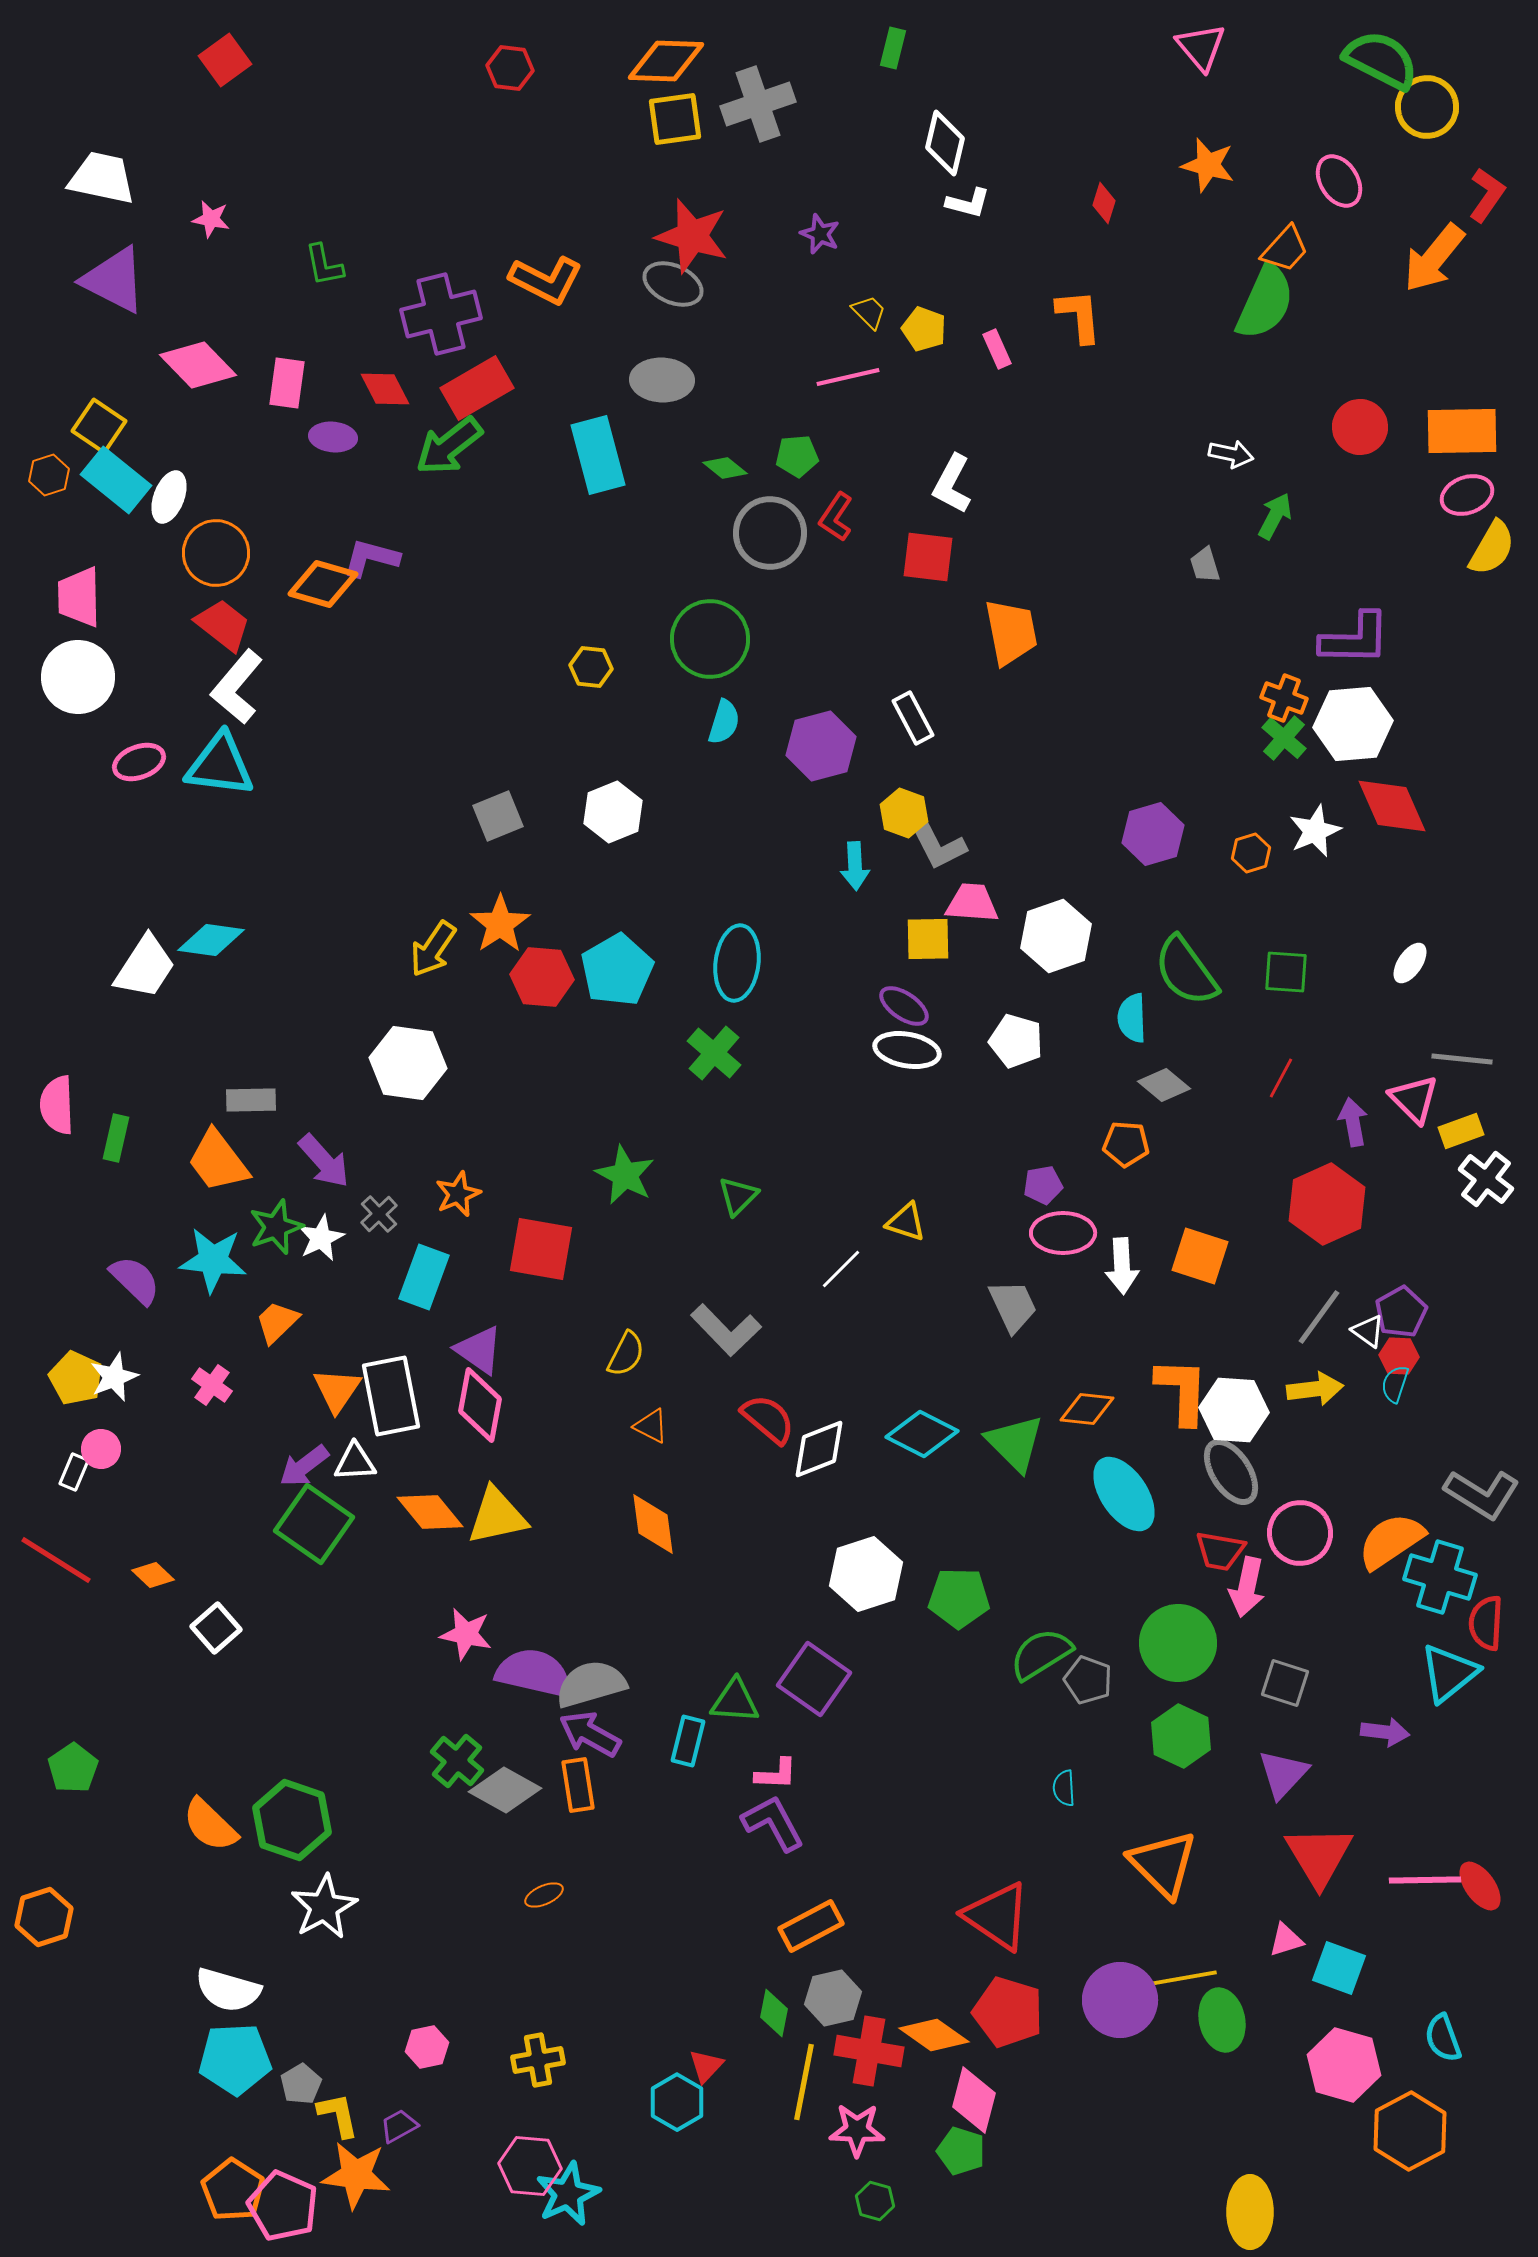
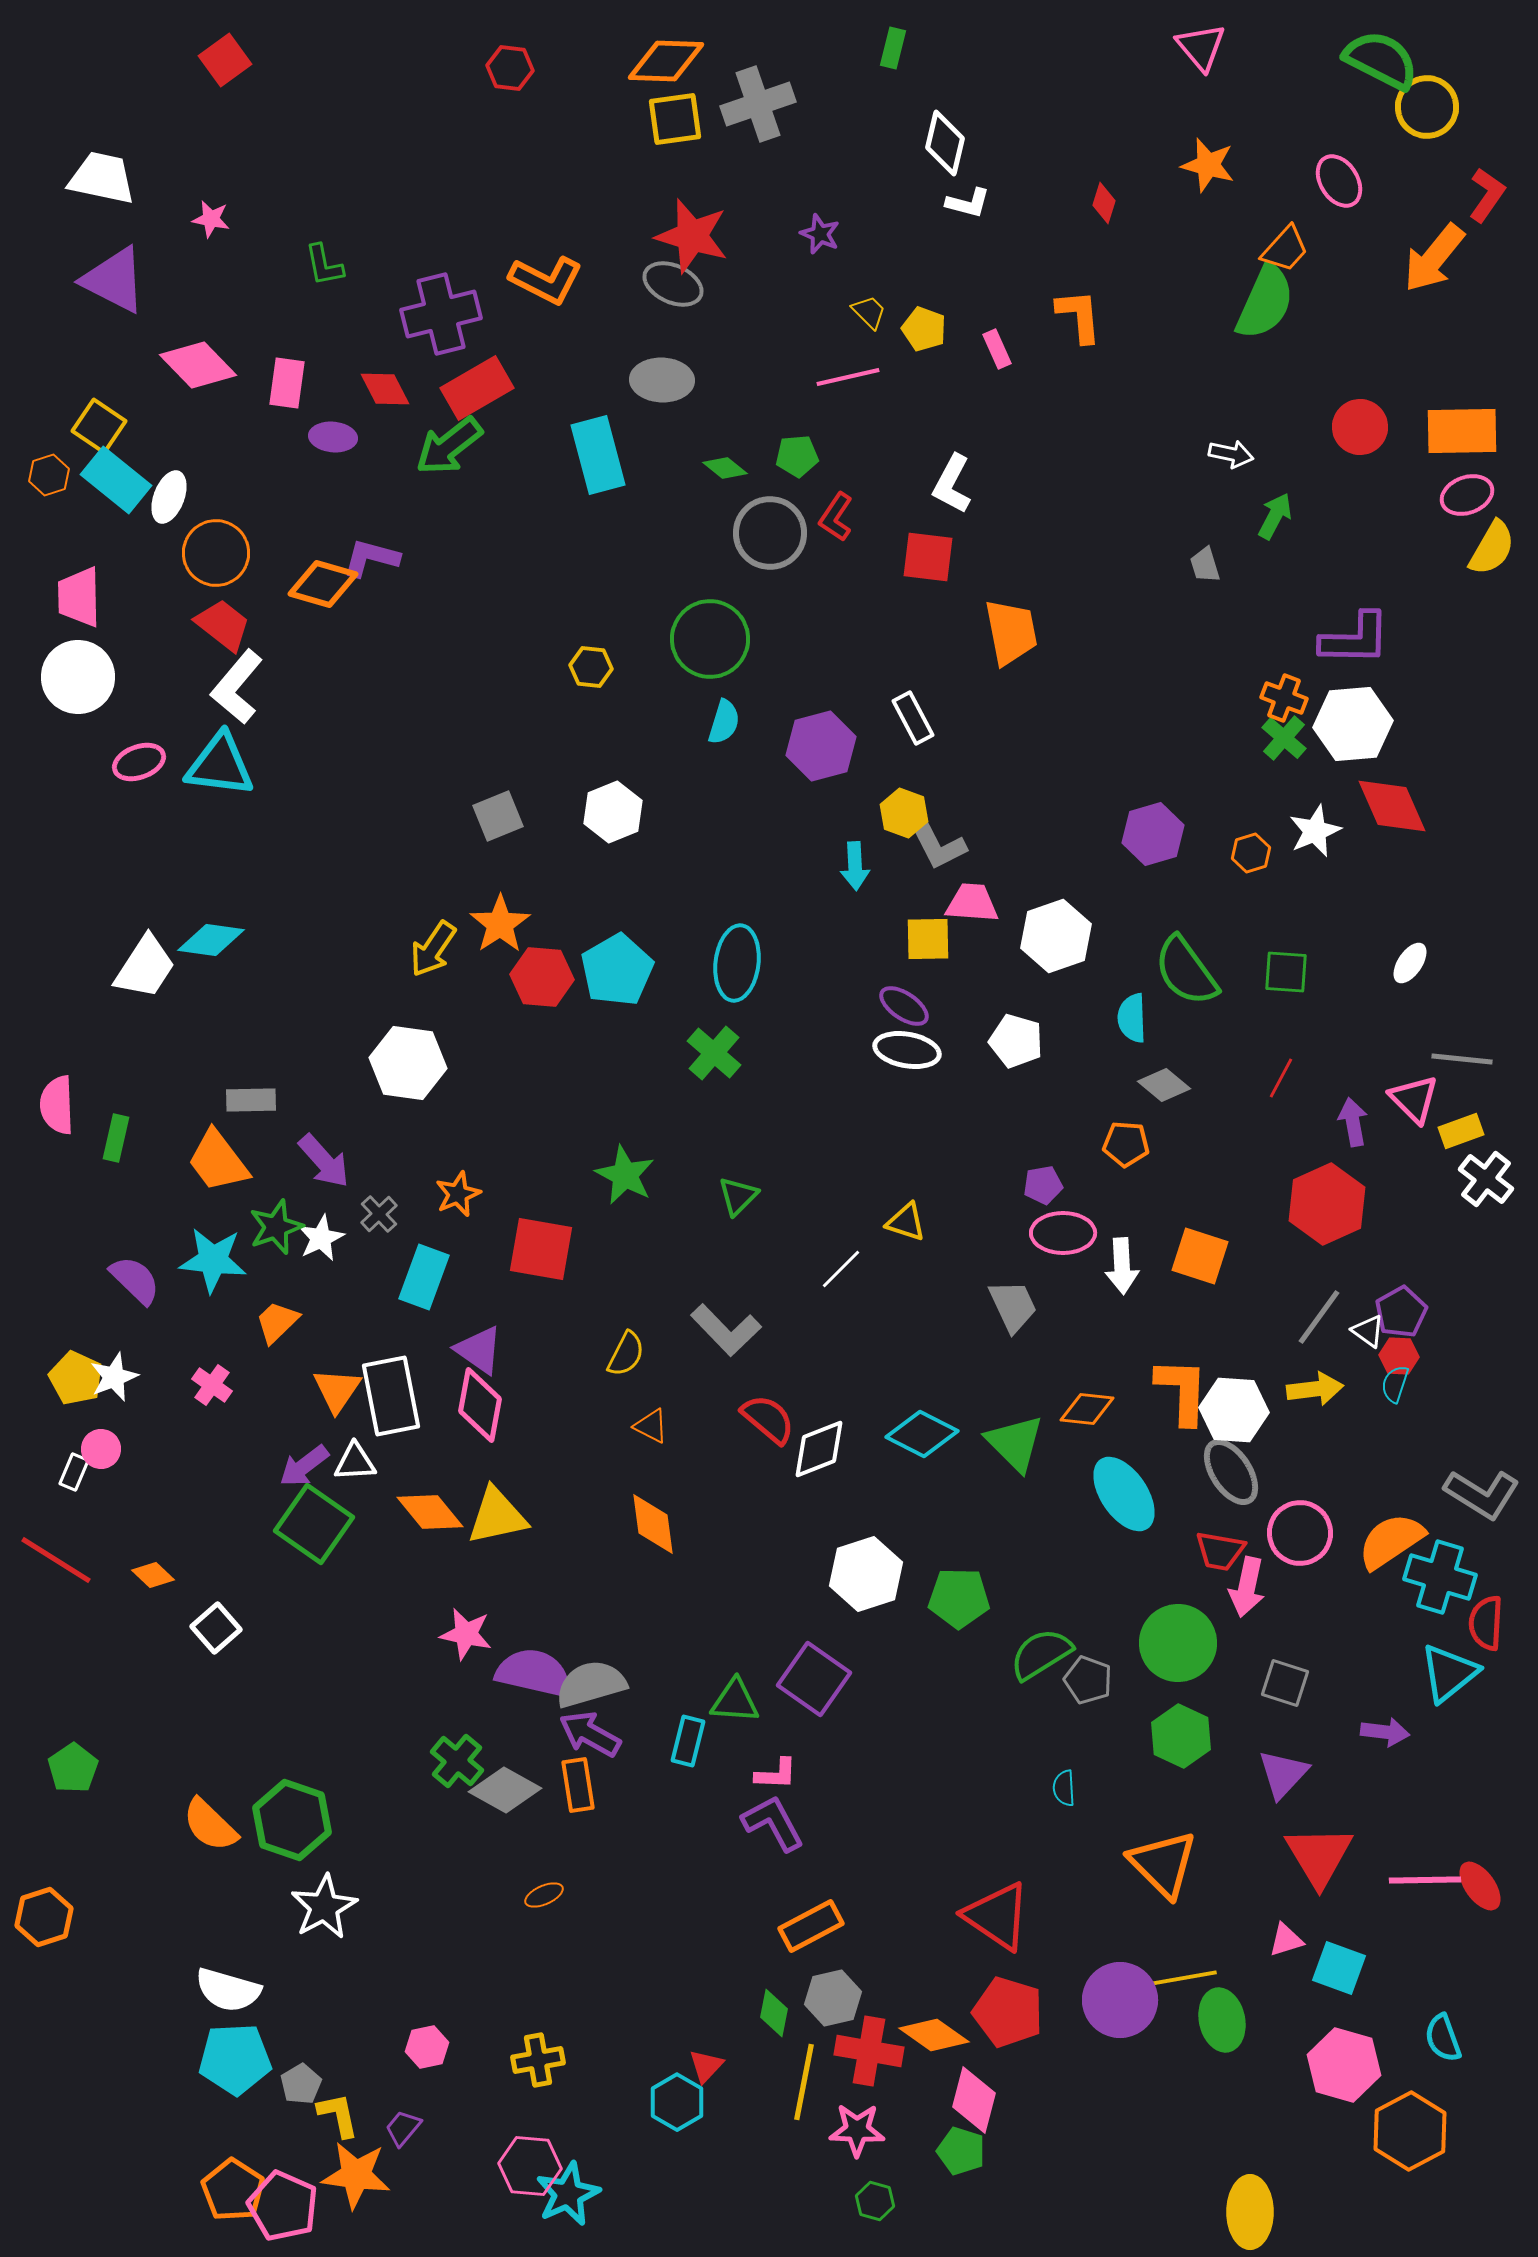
purple trapezoid at (399, 2126): moved 4 px right, 2 px down; rotated 21 degrees counterclockwise
